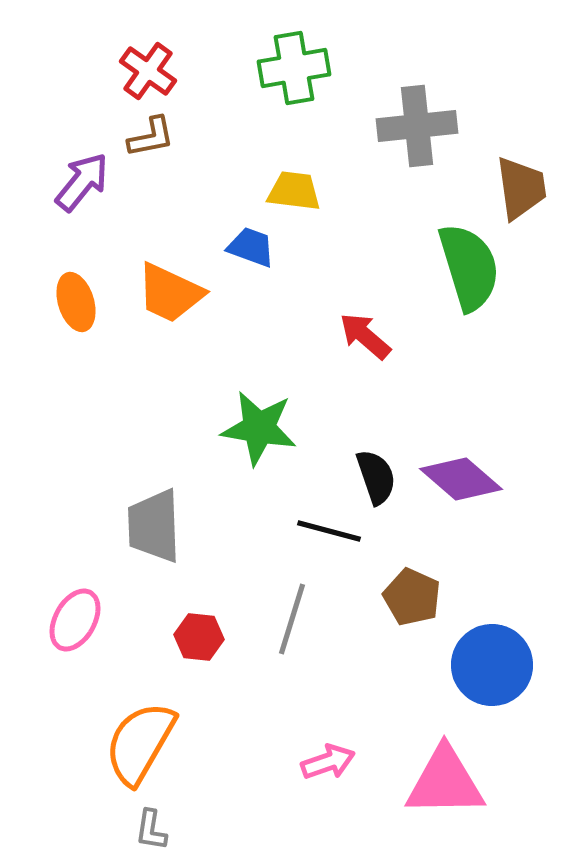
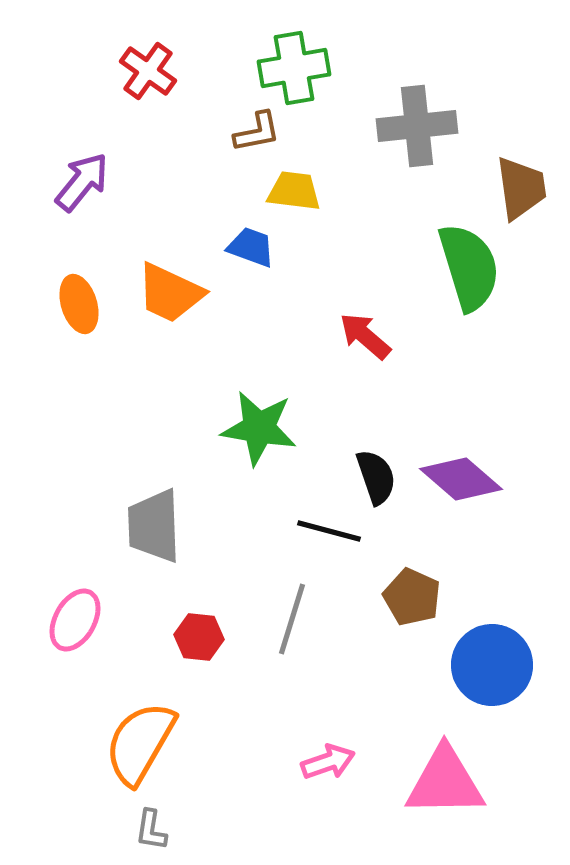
brown L-shape: moved 106 px right, 5 px up
orange ellipse: moved 3 px right, 2 px down
